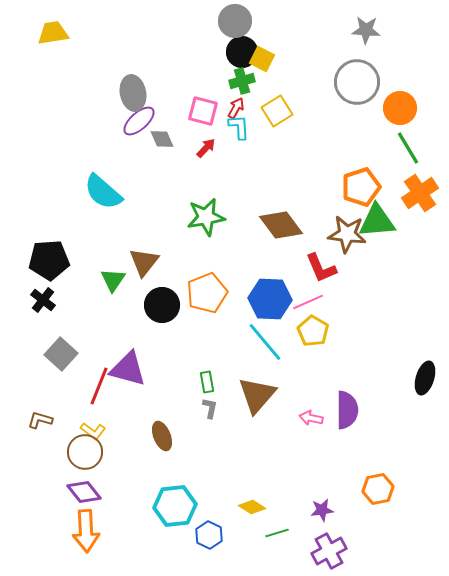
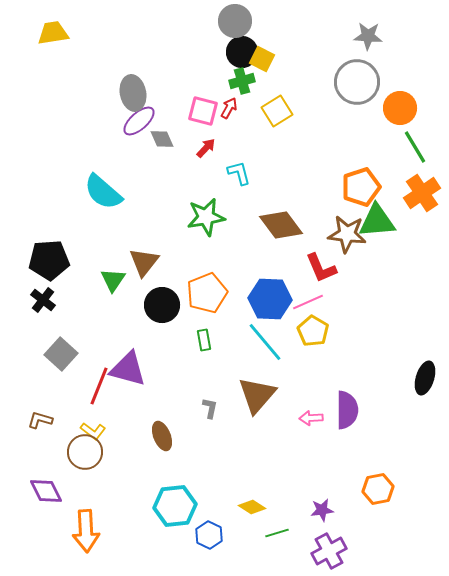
gray star at (366, 30): moved 2 px right, 6 px down
red arrow at (236, 108): moved 7 px left
cyan L-shape at (239, 127): moved 46 px down; rotated 12 degrees counterclockwise
green line at (408, 148): moved 7 px right, 1 px up
orange cross at (420, 193): moved 2 px right
green rectangle at (207, 382): moved 3 px left, 42 px up
pink arrow at (311, 418): rotated 15 degrees counterclockwise
purple diamond at (84, 492): moved 38 px left, 1 px up; rotated 12 degrees clockwise
